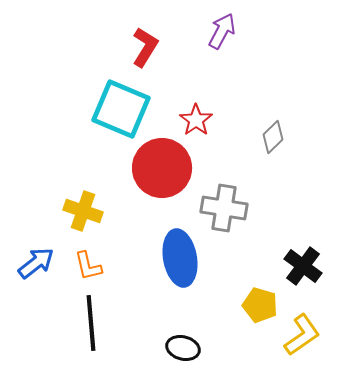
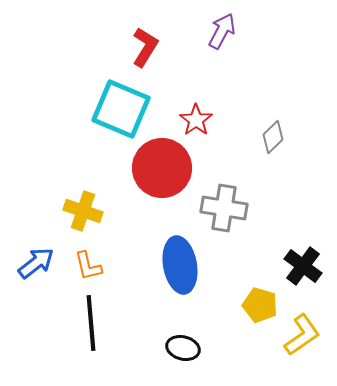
blue ellipse: moved 7 px down
